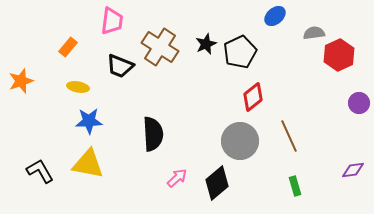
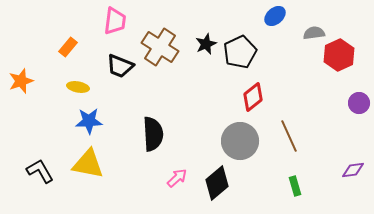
pink trapezoid: moved 3 px right
